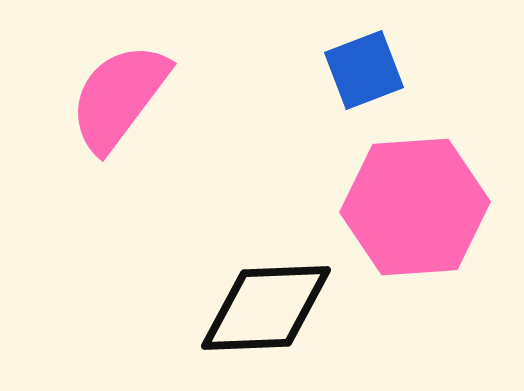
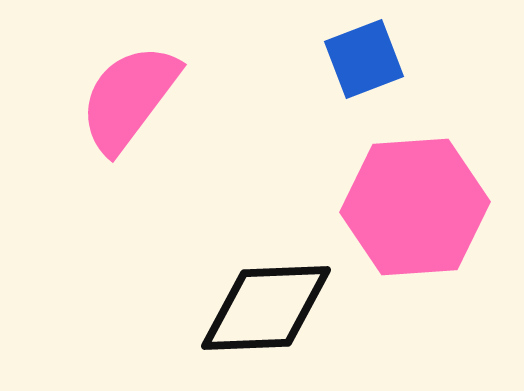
blue square: moved 11 px up
pink semicircle: moved 10 px right, 1 px down
